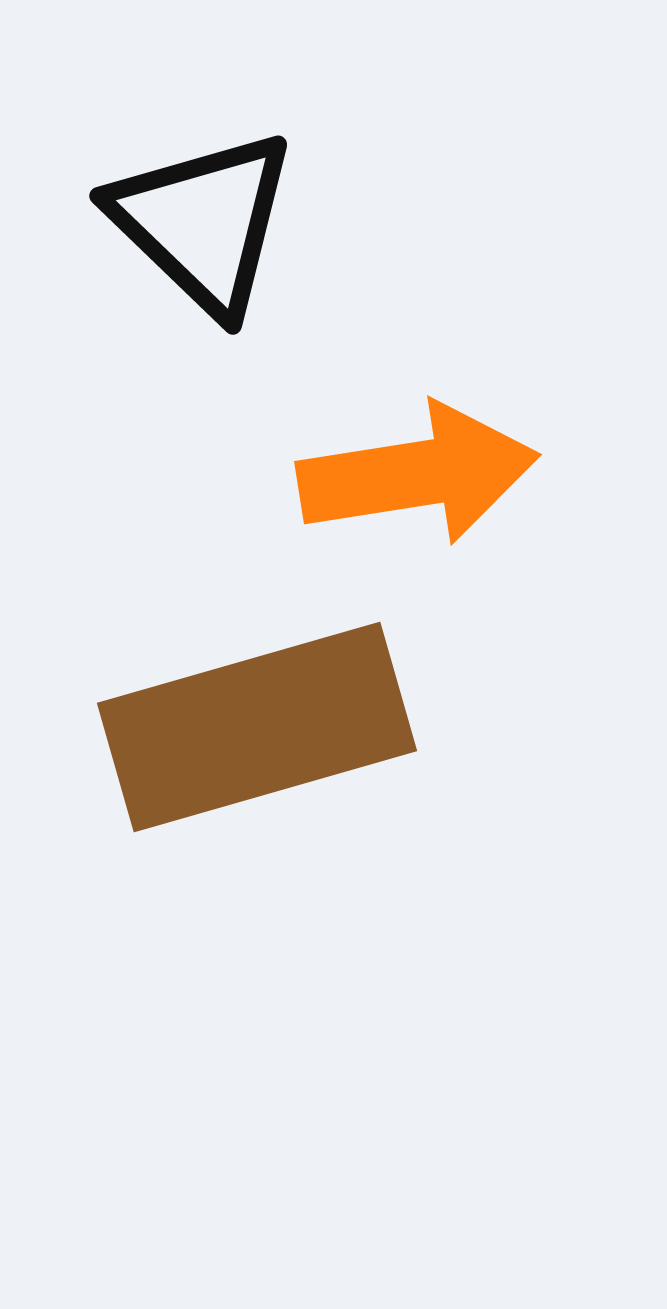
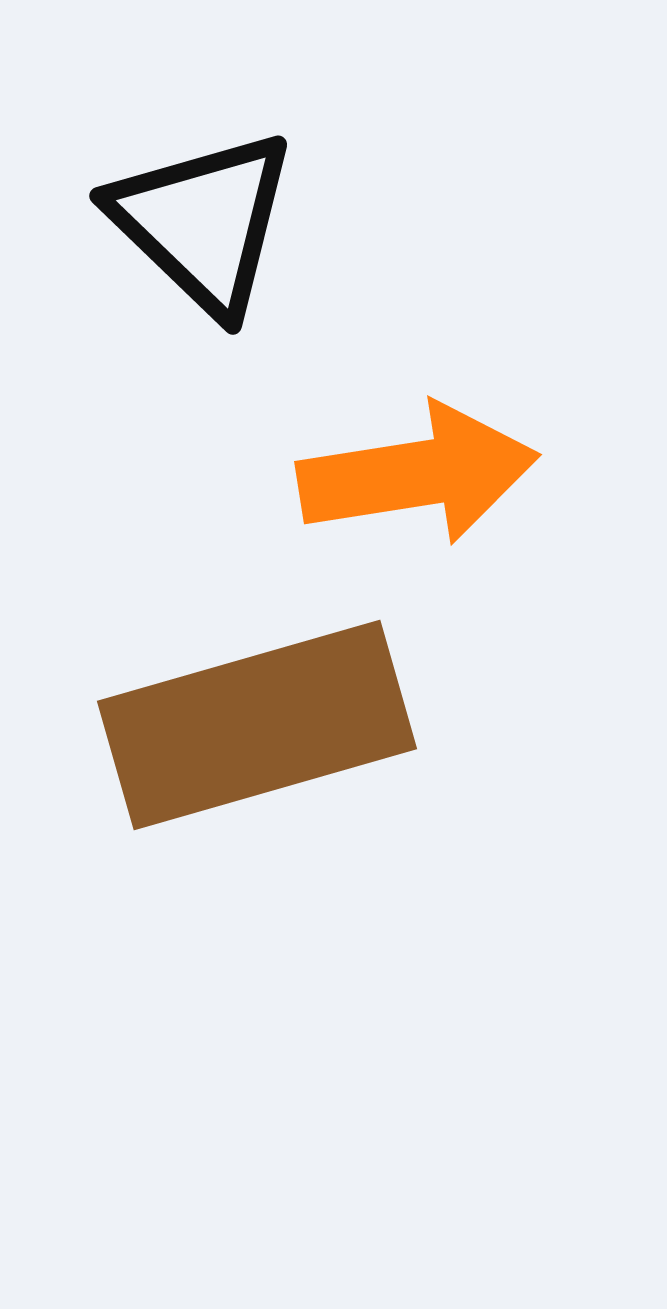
brown rectangle: moved 2 px up
